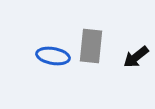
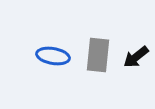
gray rectangle: moved 7 px right, 9 px down
